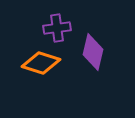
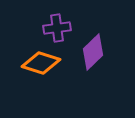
purple diamond: rotated 33 degrees clockwise
